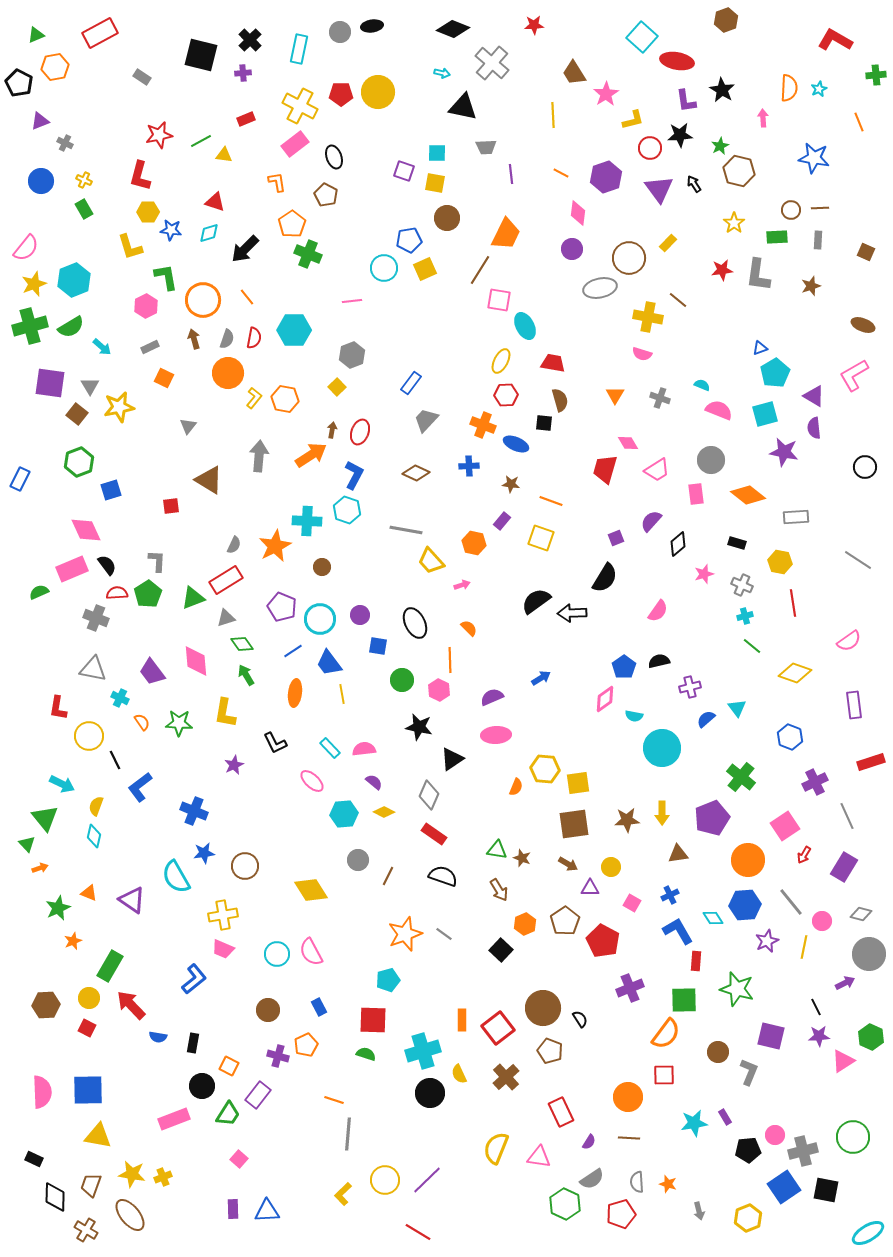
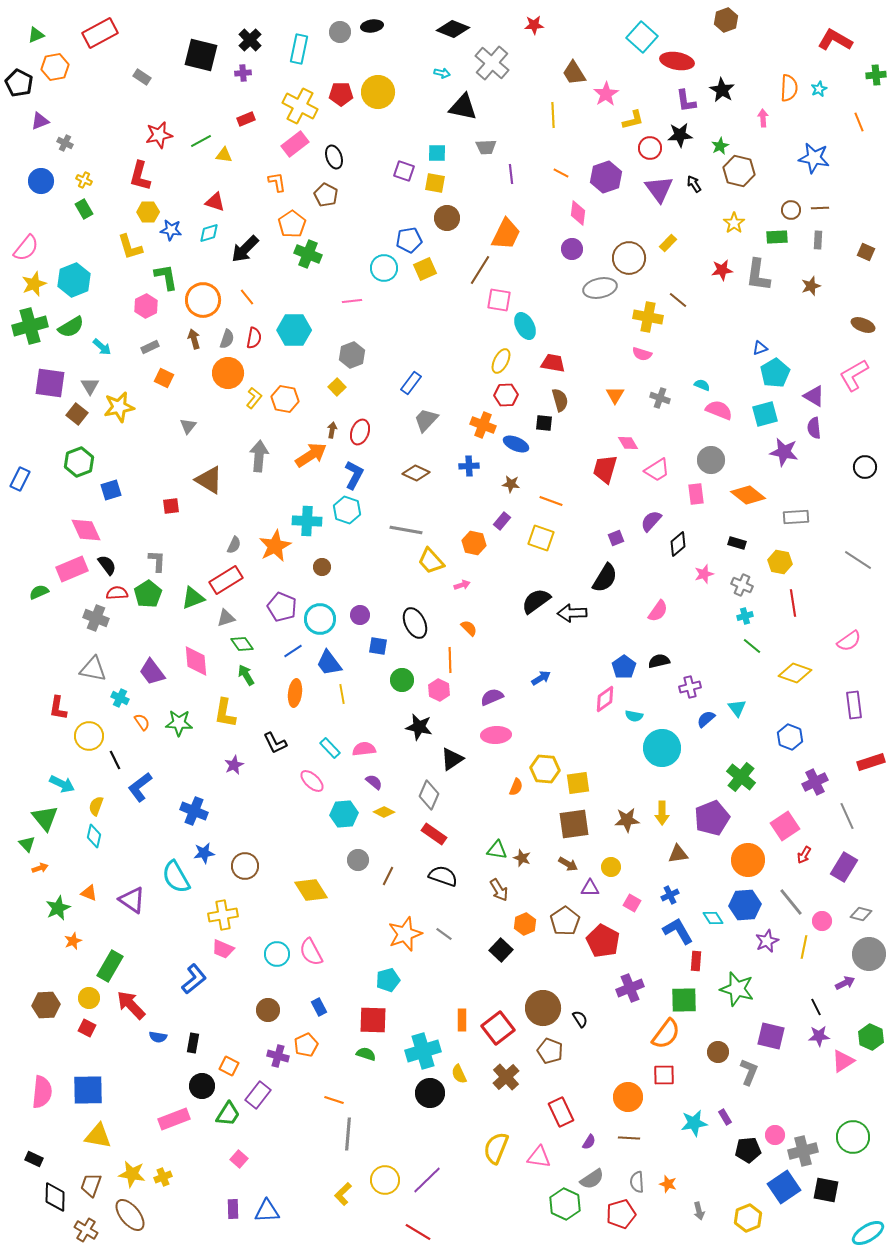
pink semicircle at (42, 1092): rotated 8 degrees clockwise
